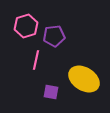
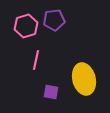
purple pentagon: moved 16 px up
yellow ellipse: rotated 44 degrees clockwise
